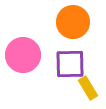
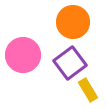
purple square: moved 1 px up; rotated 36 degrees counterclockwise
yellow rectangle: moved 2 px down
